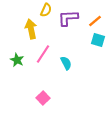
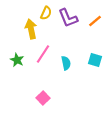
yellow semicircle: moved 3 px down
purple L-shape: rotated 110 degrees counterclockwise
cyan square: moved 3 px left, 20 px down
cyan semicircle: rotated 16 degrees clockwise
